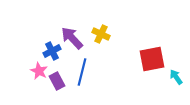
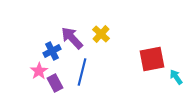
yellow cross: rotated 18 degrees clockwise
pink star: rotated 12 degrees clockwise
purple rectangle: moved 2 px left, 2 px down
